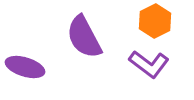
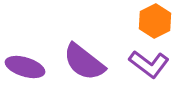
purple semicircle: moved 25 px down; rotated 24 degrees counterclockwise
